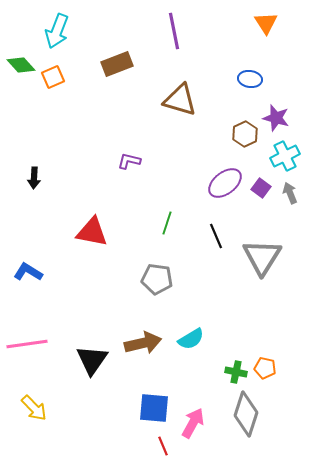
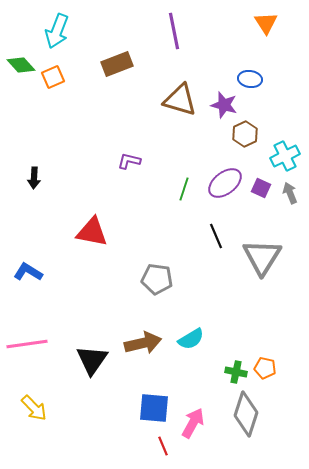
purple star: moved 52 px left, 13 px up
purple square: rotated 12 degrees counterclockwise
green line: moved 17 px right, 34 px up
